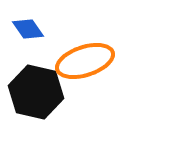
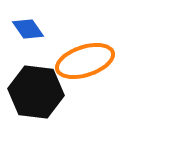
black hexagon: rotated 6 degrees counterclockwise
